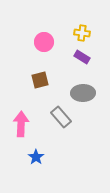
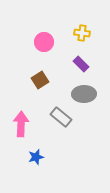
purple rectangle: moved 1 px left, 7 px down; rotated 14 degrees clockwise
brown square: rotated 18 degrees counterclockwise
gray ellipse: moved 1 px right, 1 px down
gray rectangle: rotated 10 degrees counterclockwise
blue star: rotated 21 degrees clockwise
